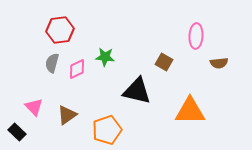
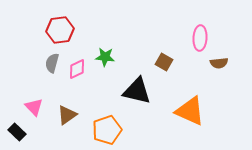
pink ellipse: moved 4 px right, 2 px down
orange triangle: rotated 24 degrees clockwise
